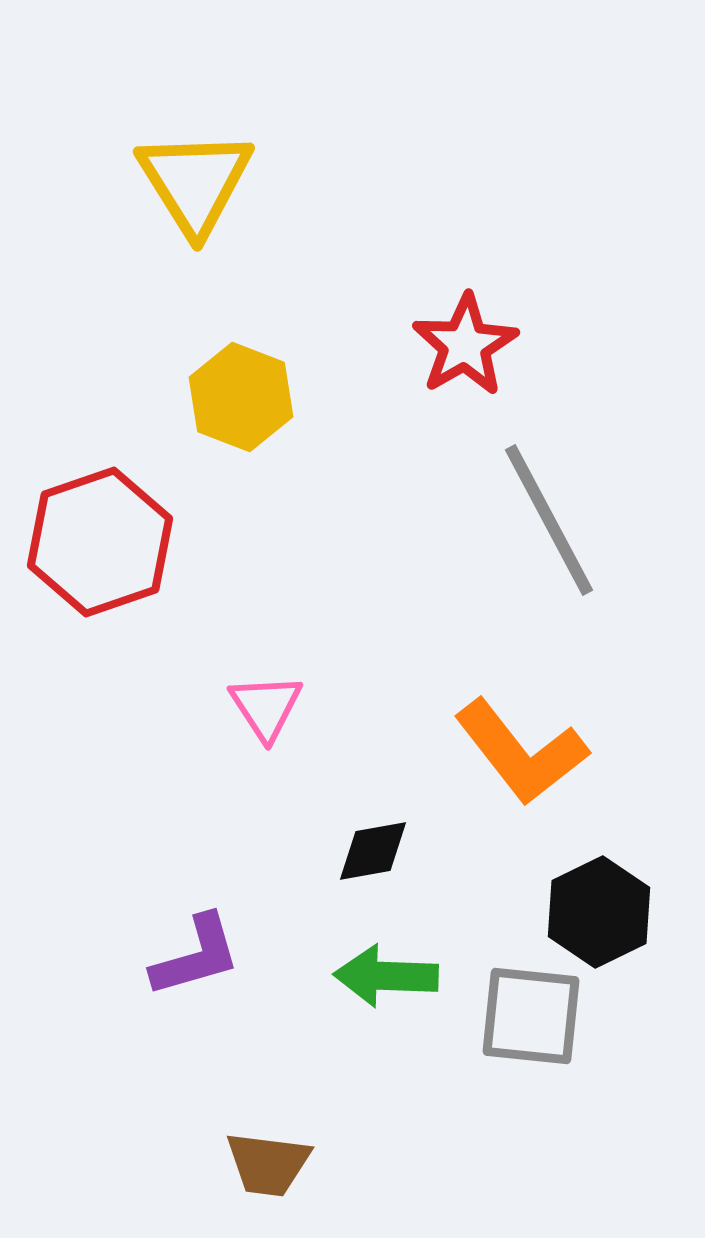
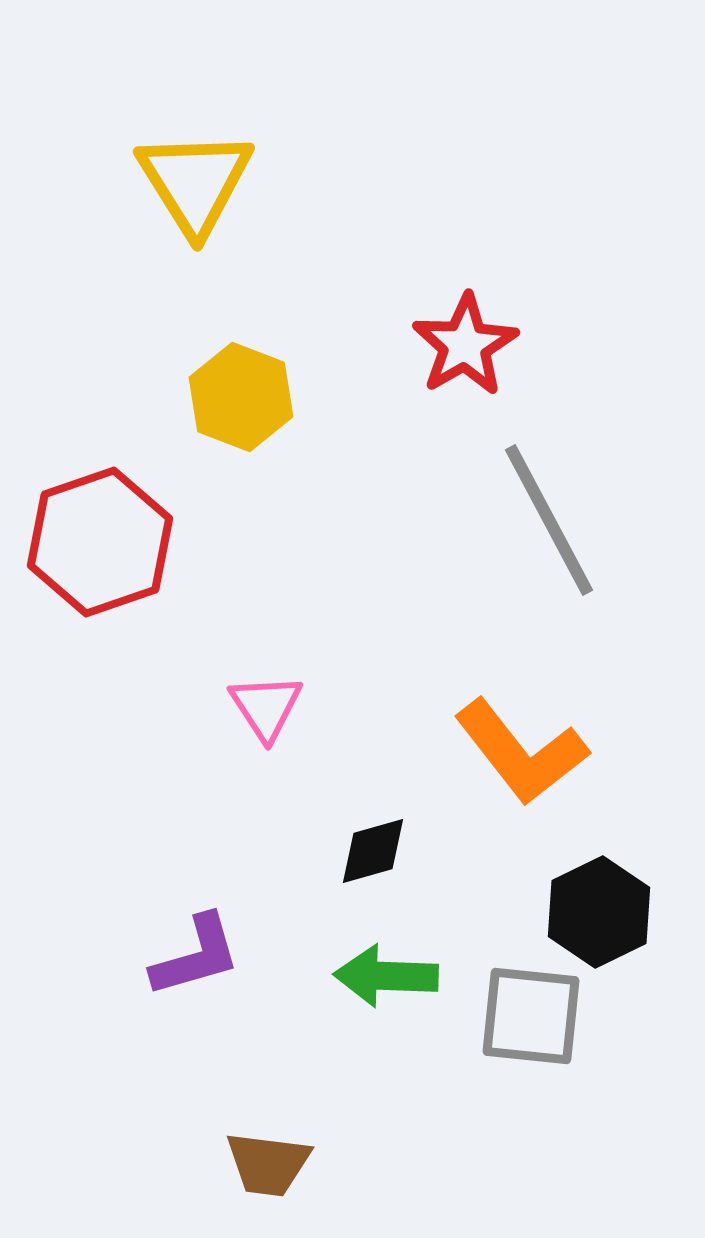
black diamond: rotated 6 degrees counterclockwise
